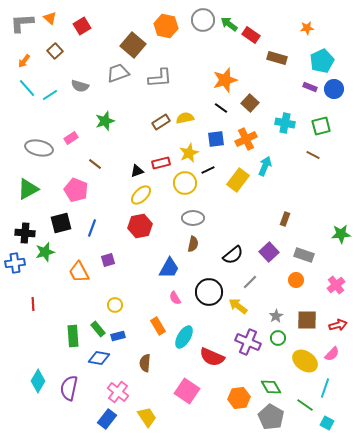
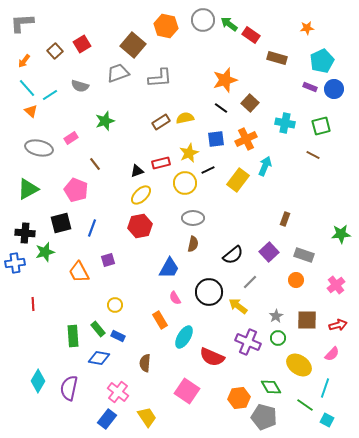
orange triangle at (50, 18): moved 19 px left, 93 px down
red square at (82, 26): moved 18 px down
brown line at (95, 164): rotated 16 degrees clockwise
orange rectangle at (158, 326): moved 2 px right, 6 px up
blue rectangle at (118, 336): rotated 40 degrees clockwise
yellow ellipse at (305, 361): moved 6 px left, 4 px down
gray pentagon at (271, 417): moved 7 px left; rotated 15 degrees counterclockwise
cyan square at (327, 423): moved 3 px up
